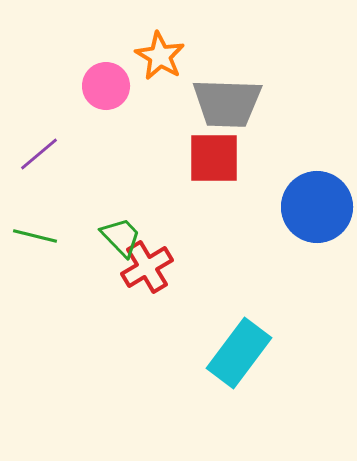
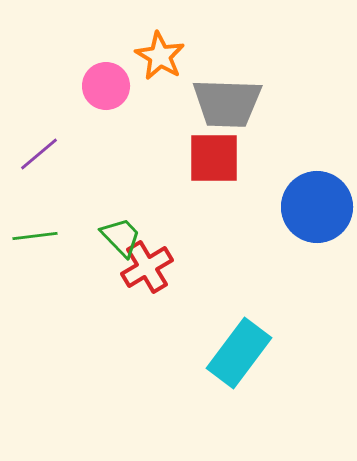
green line: rotated 21 degrees counterclockwise
